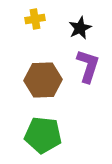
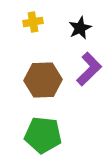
yellow cross: moved 2 px left, 3 px down
purple L-shape: moved 1 px right, 3 px down; rotated 28 degrees clockwise
